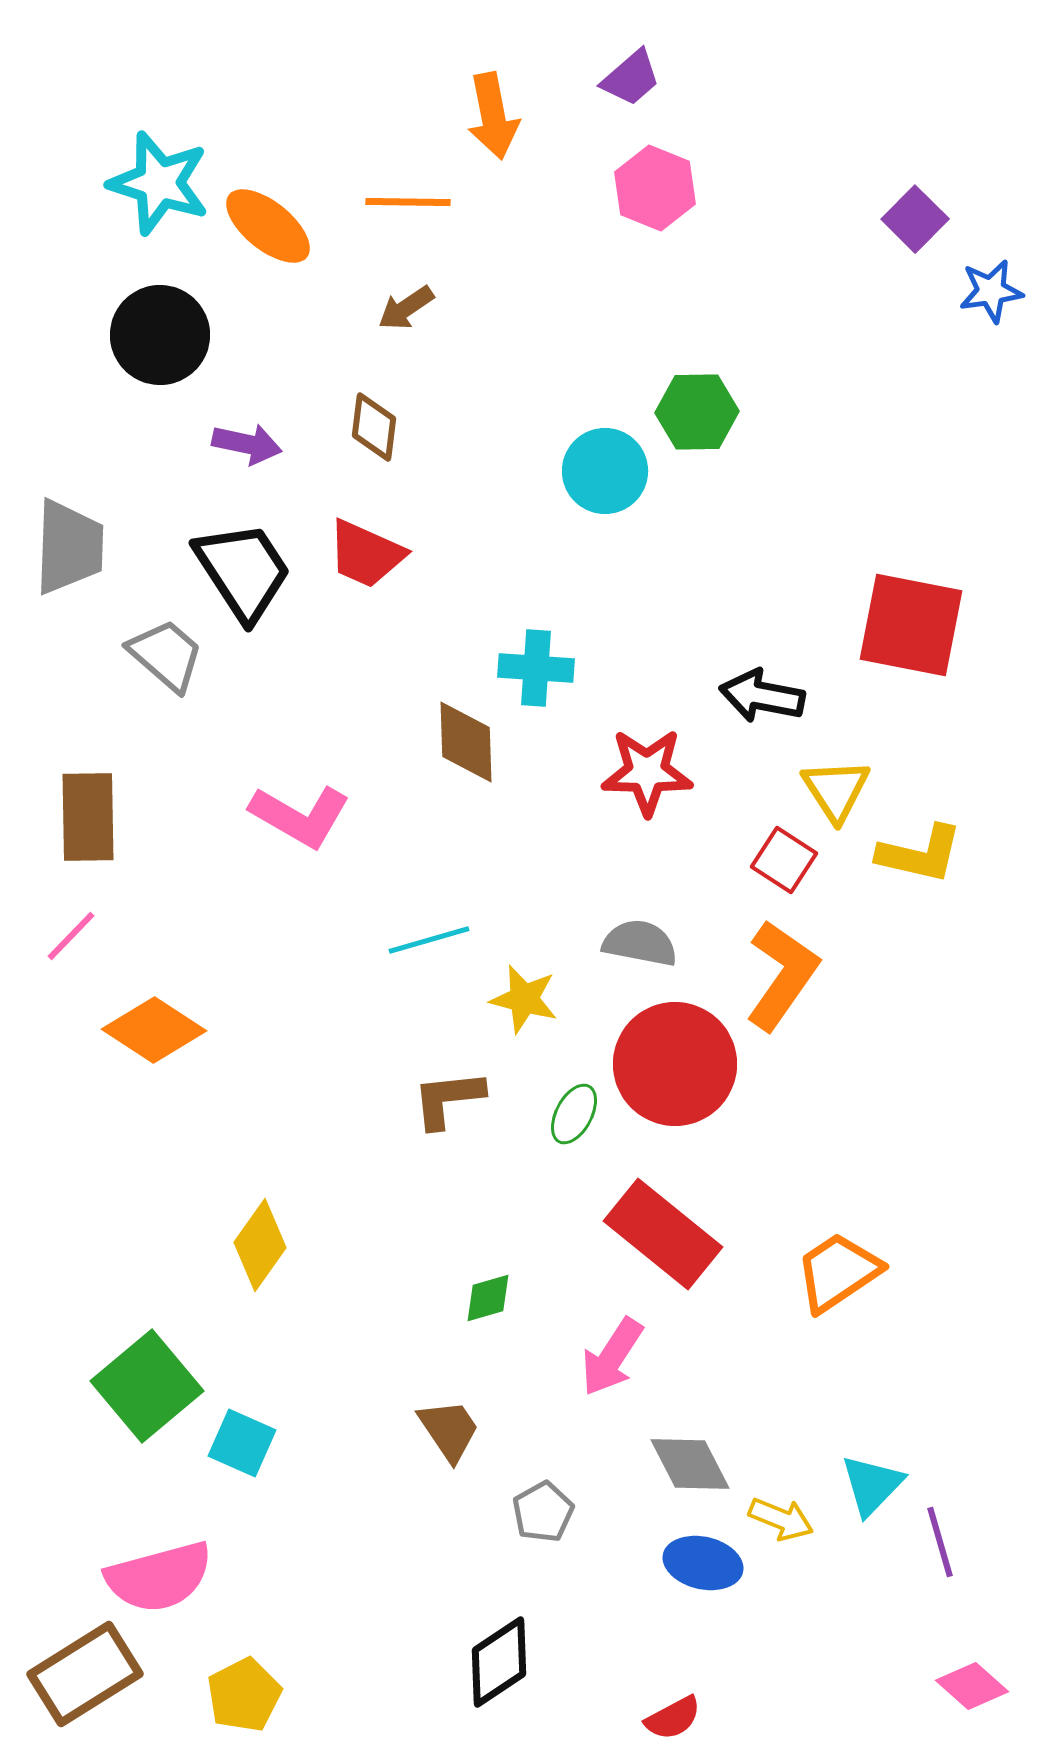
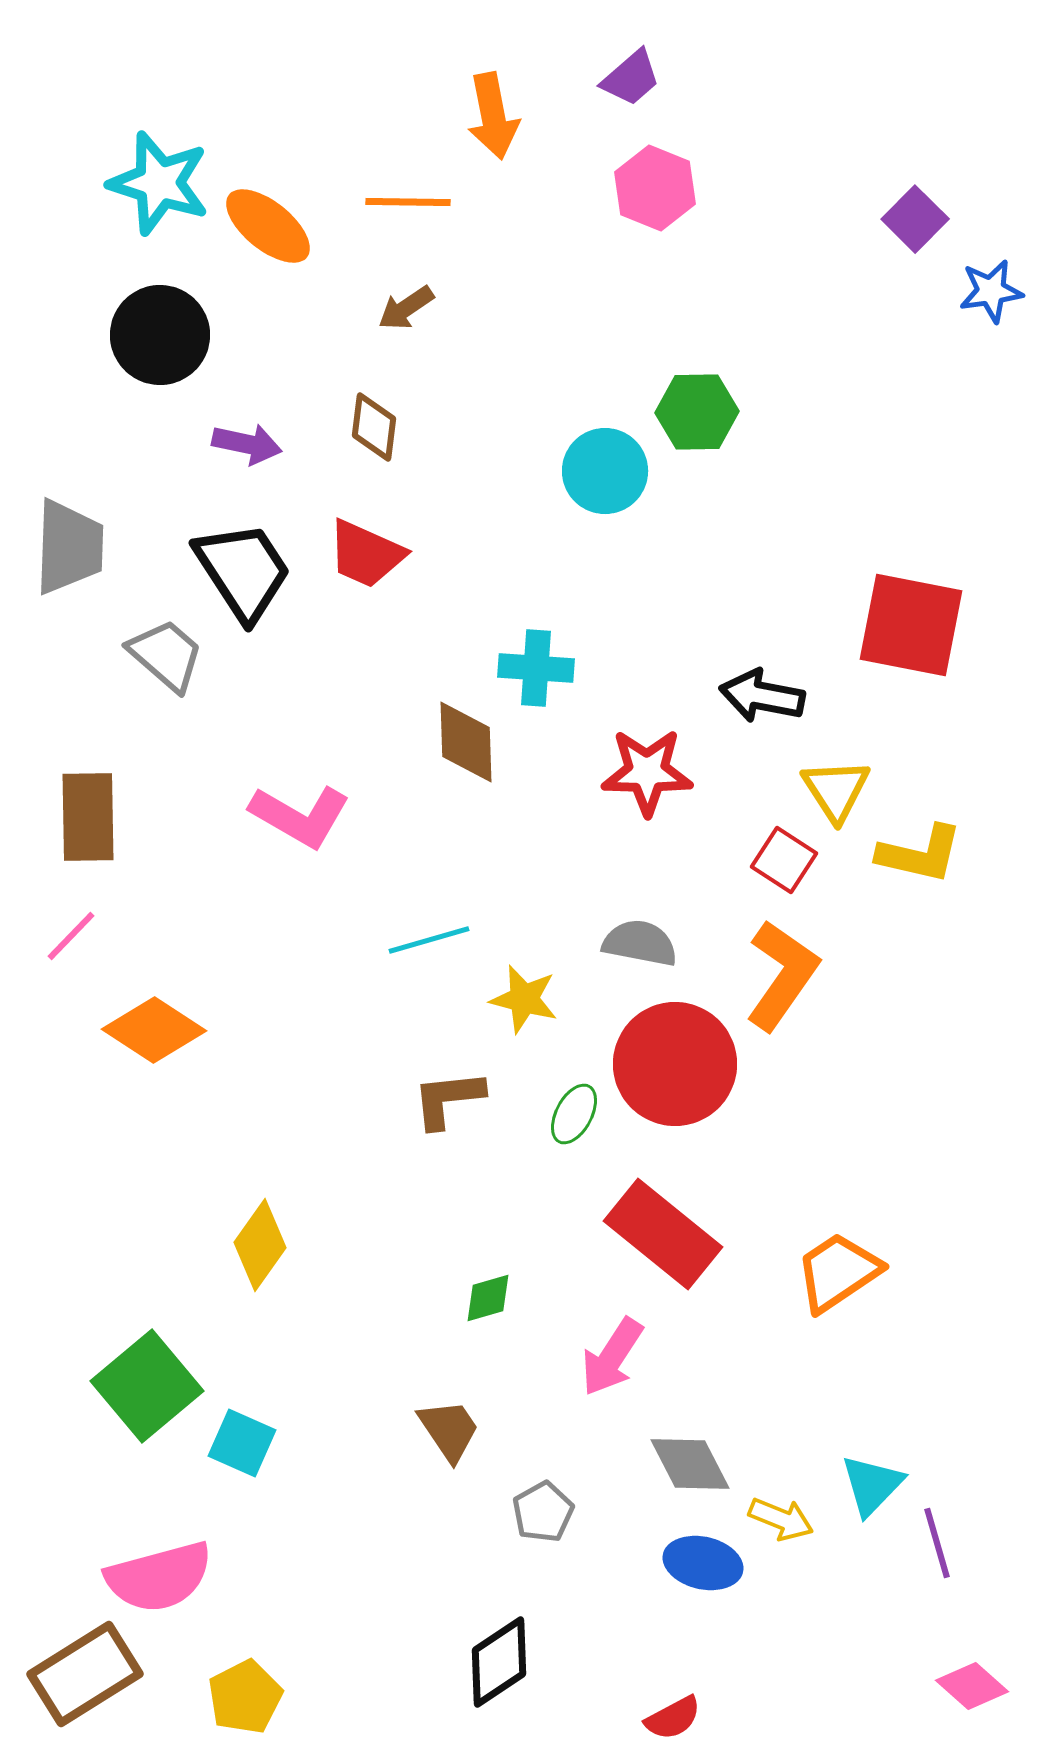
purple line at (940, 1542): moved 3 px left, 1 px down
yellow pentagon at (244, 1695): moved 1 px right, 2 px down
